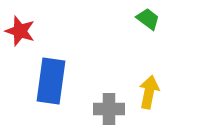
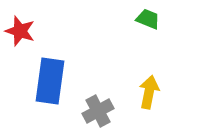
green trapezoid: rotated 15 degrees counterclockwise
blue rectangle: moved 1 px left
gray cross: moved 11 px left, 2 px down; rotated 28 degrees counterclockwise
